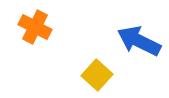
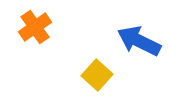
orange cross: rotated 28 degrees clockwise
